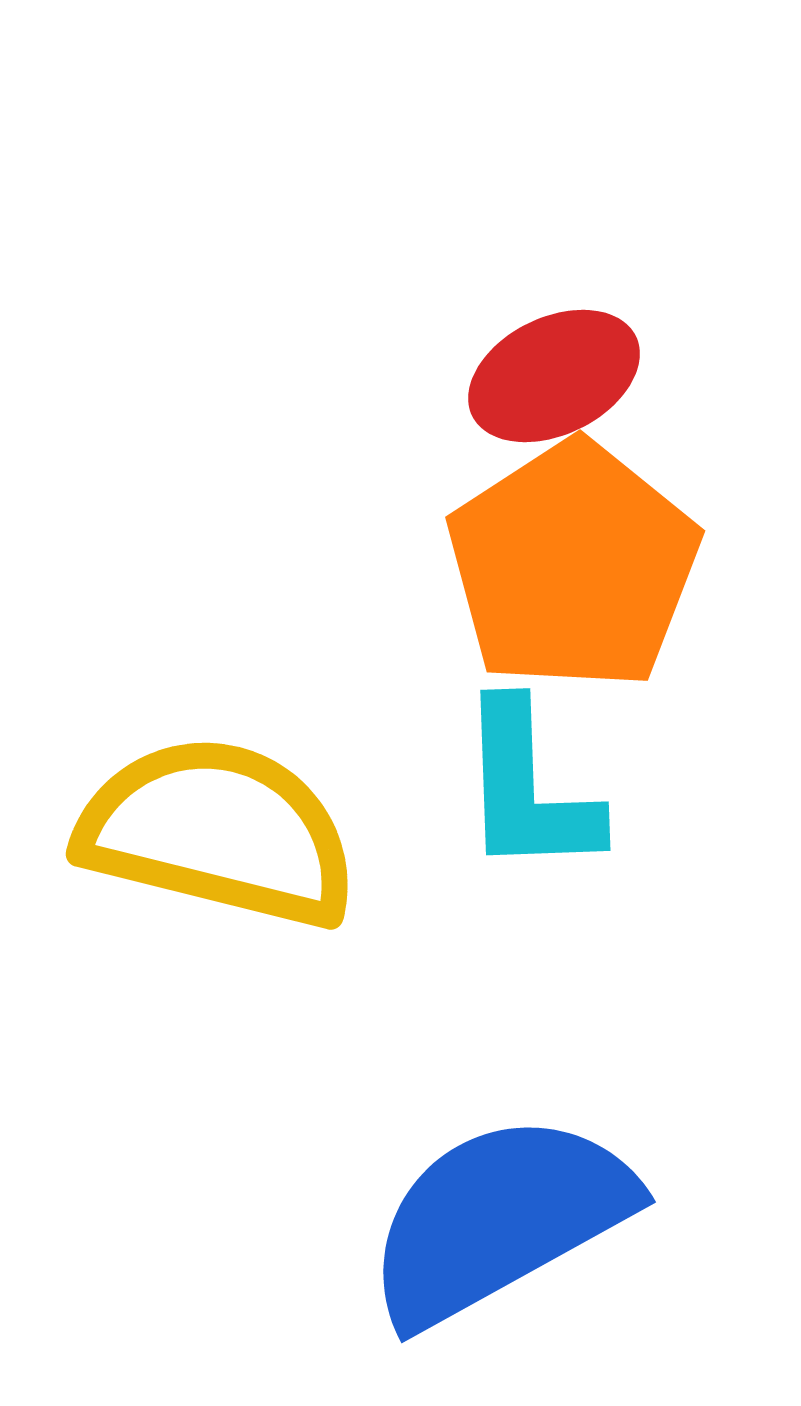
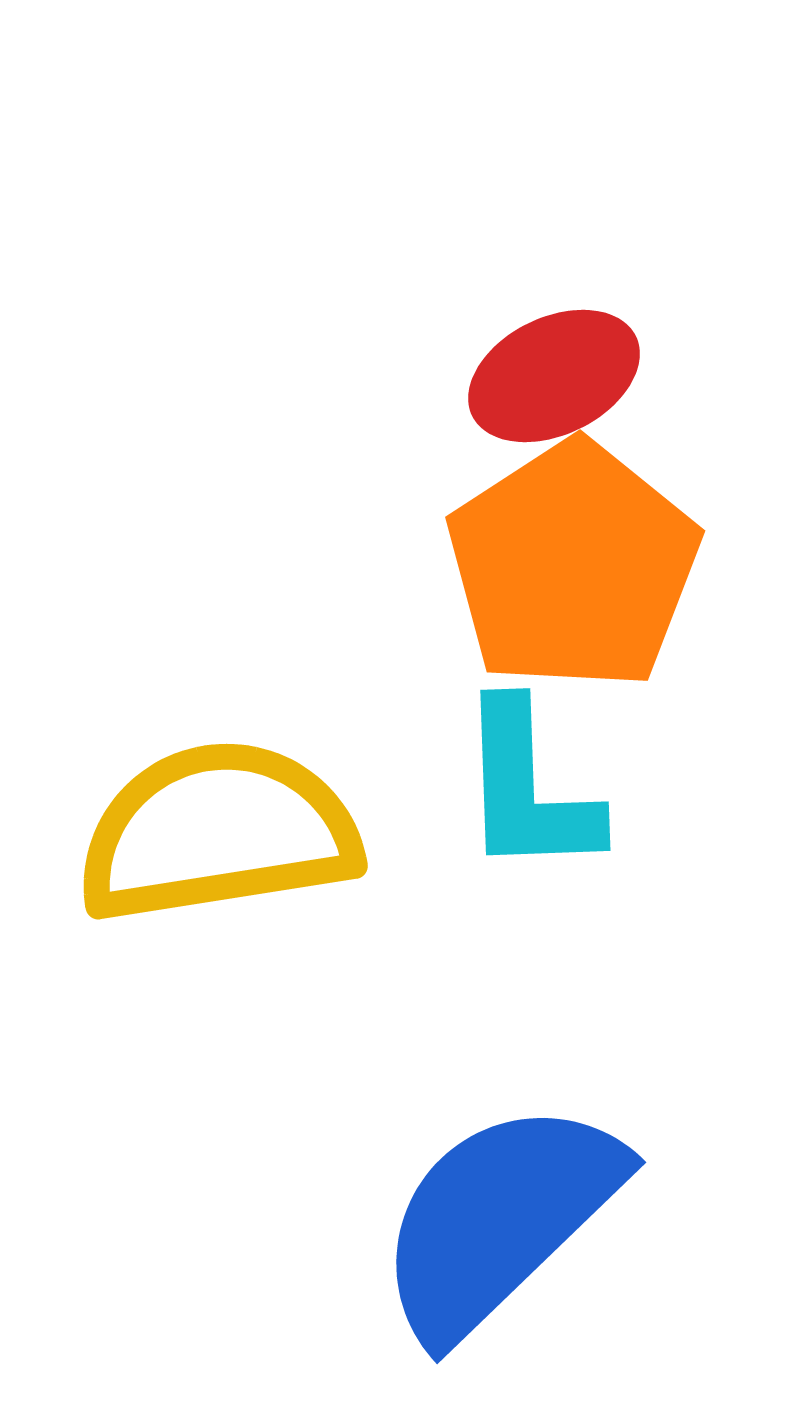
yellow semicircle: rotated 23 degrees counterclockwise
blue semicircle: rotated 15 degrees counterclockwise
